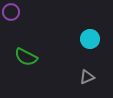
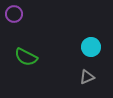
purple circle: moved 3 px right, 2 px down
cyan circle: moved 1 px right, 8 px down
